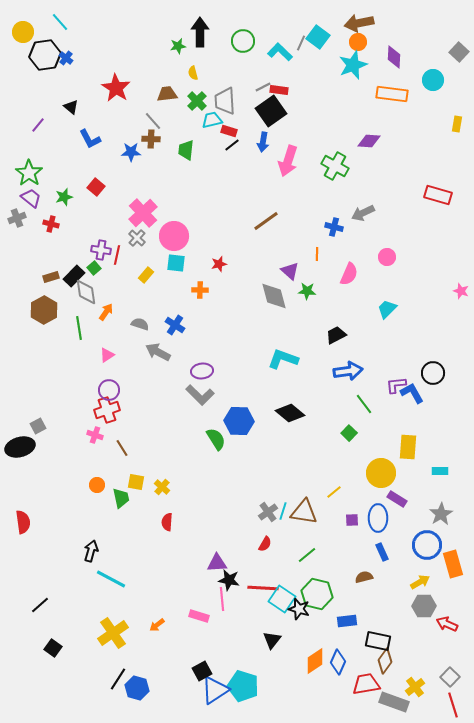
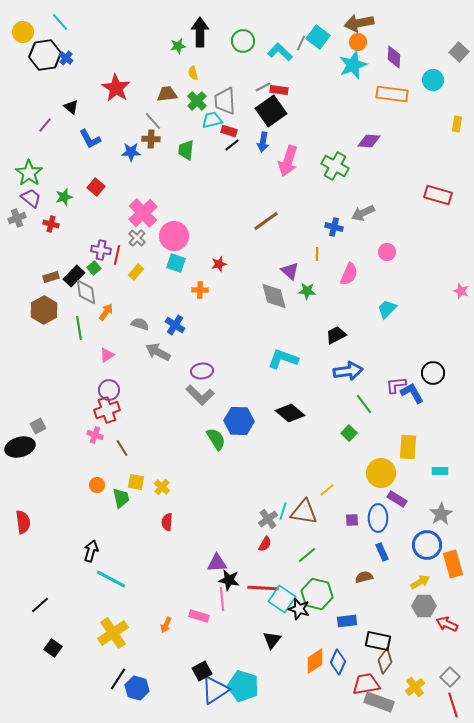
purple line at (38, 125): moved 7 px right
pink circle at (387, 257): moved 5 px up
cyan square at (176, 263): rotated 12 degrees clockwise
yellow rectangle at (146, 275): moved 10 px left, 3 px up
yellow line at (334, 492): moved 7 px left, 2 px up
gray cross at (268, 512): moved 7 px down
orange arrow at (157, 625): moved 9 px right; rotated 28 degrees counterclockwise
gray rectangle at (394, 702): moved 15 px left
